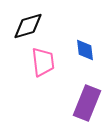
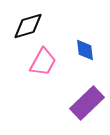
pink trapezoid: rotated 36 degrees clockwise
purple rectangle: rotated 24 degrees clockwise
